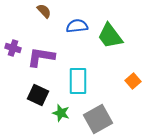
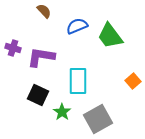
blue semicircle: rotated 15 degrees counterclockwise
green star: moved 1 px right, 1 px up; rotated 18 degrees clockwise
